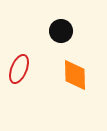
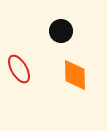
red ellipse: rotated 52 degrees counterclockwise
